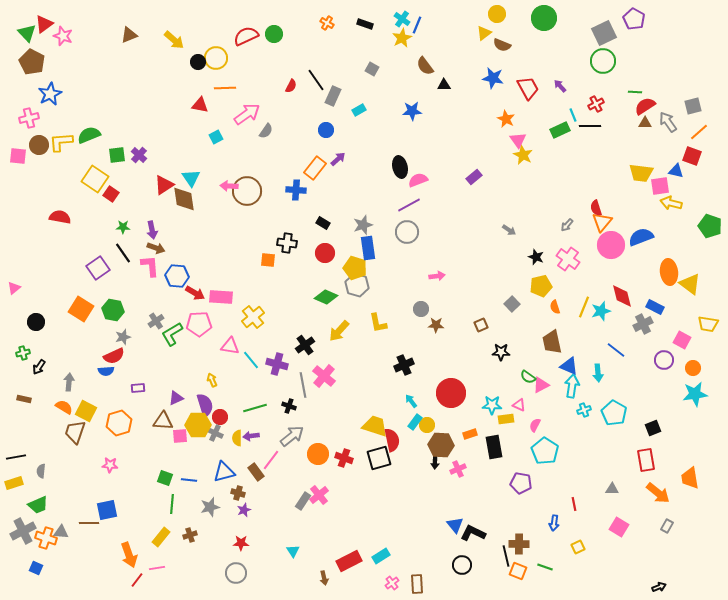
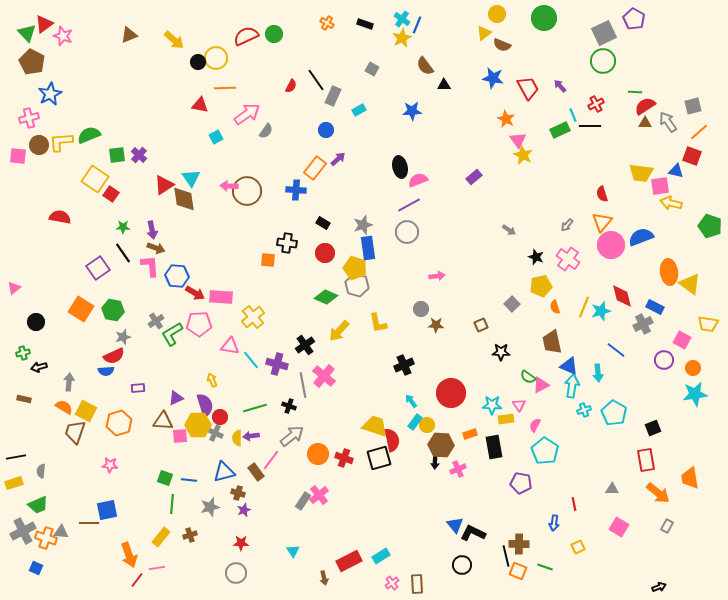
red semicircle at (596, 208): moved 6 px right, 14 px up
black arrow at (39, 367): rotated 42 degrees clockwise
pink triangle at (519, 405): rotated 32 degrees clockwise
